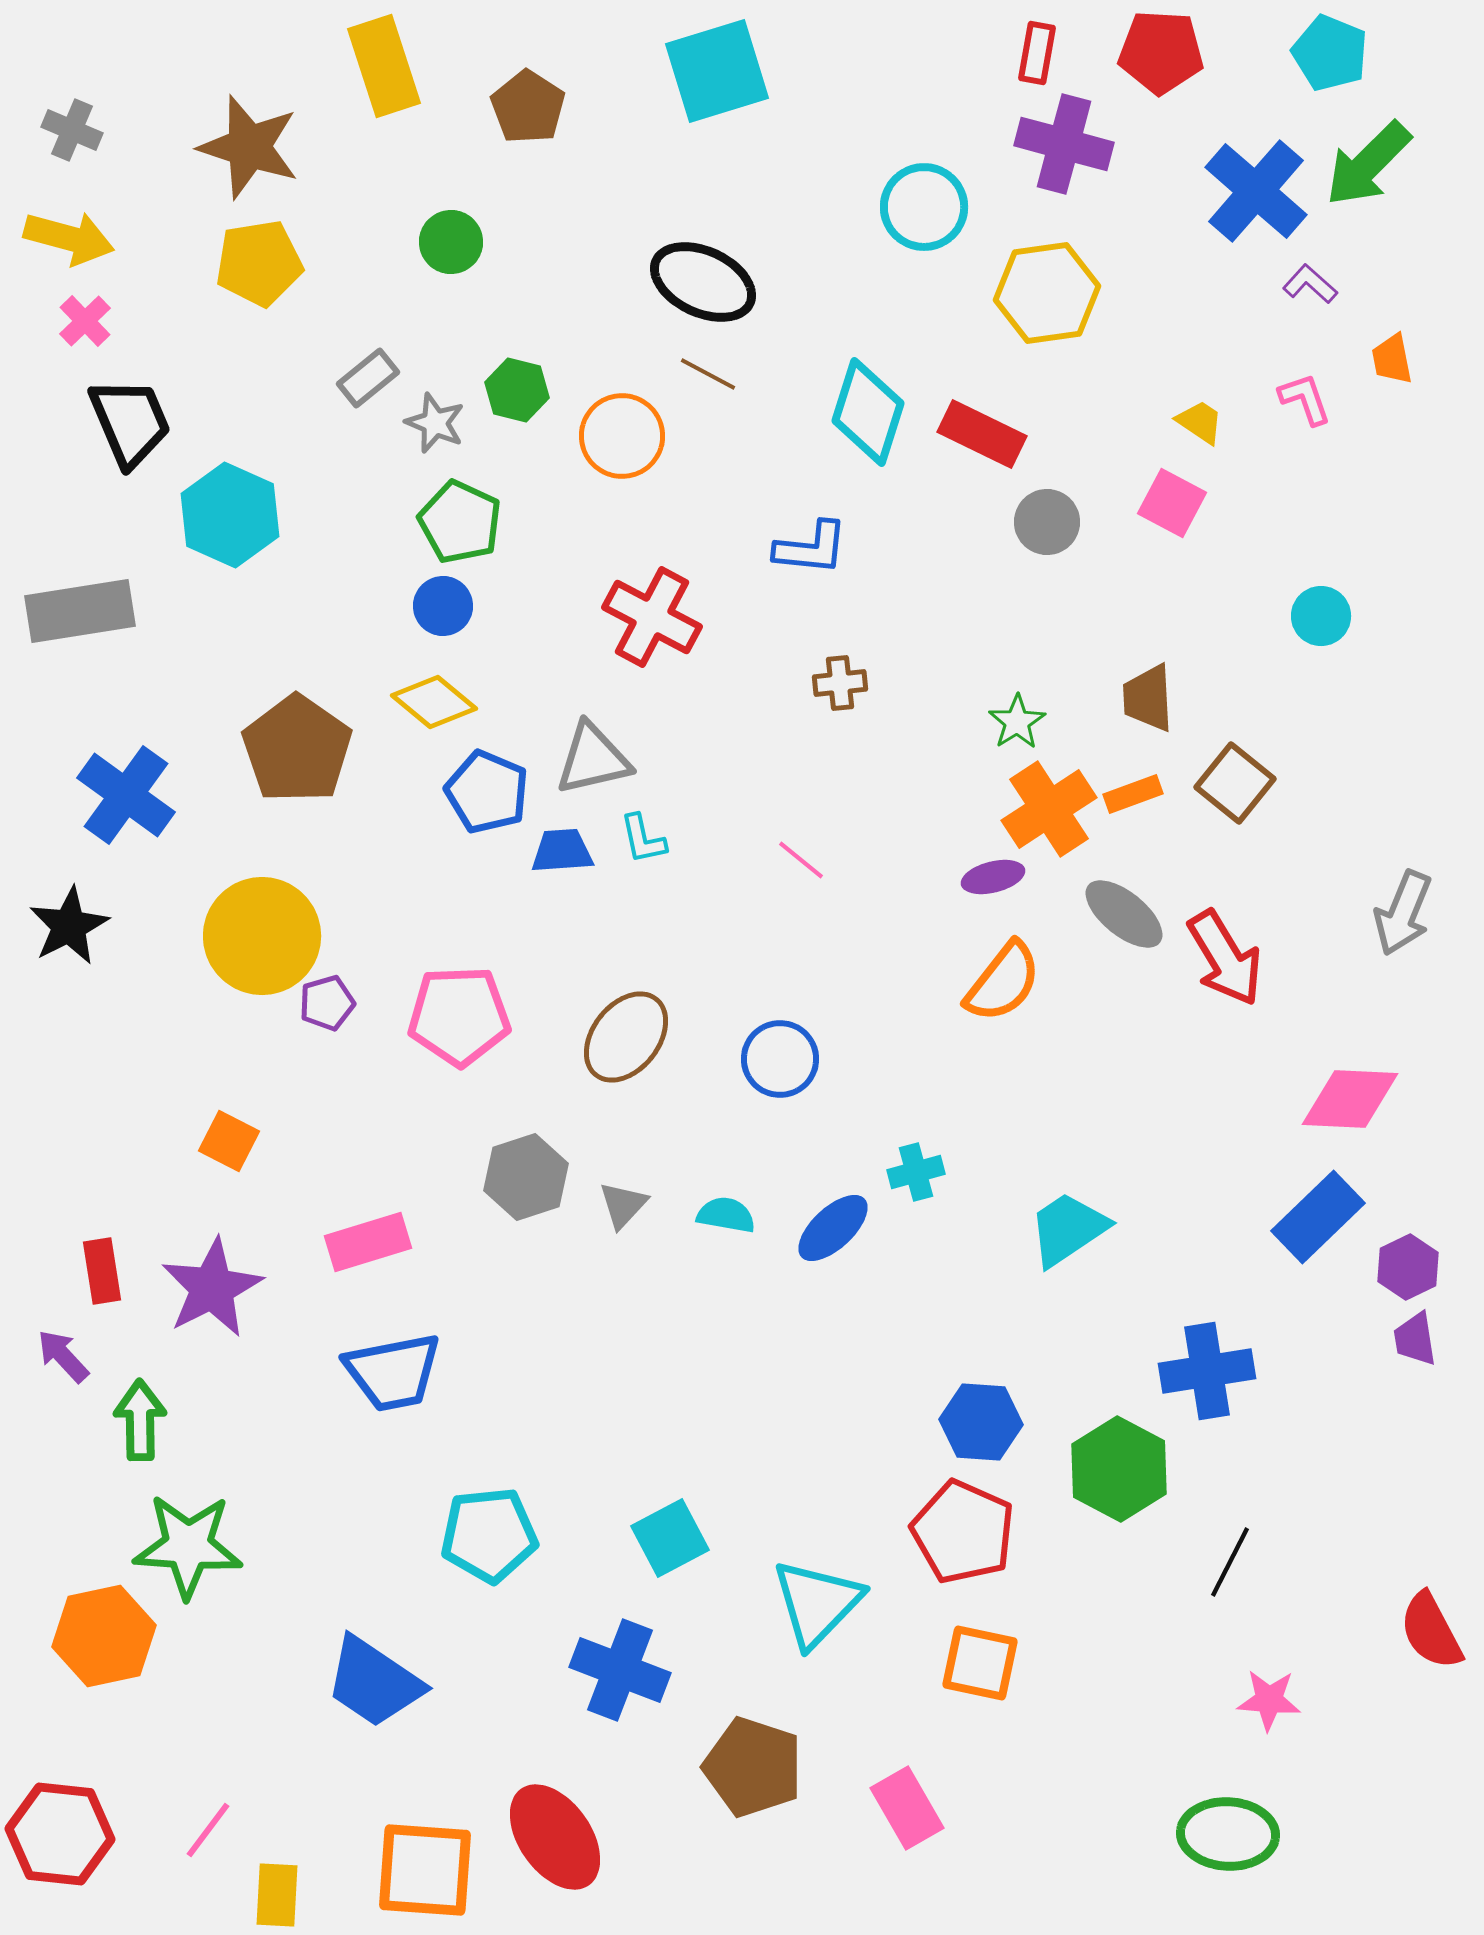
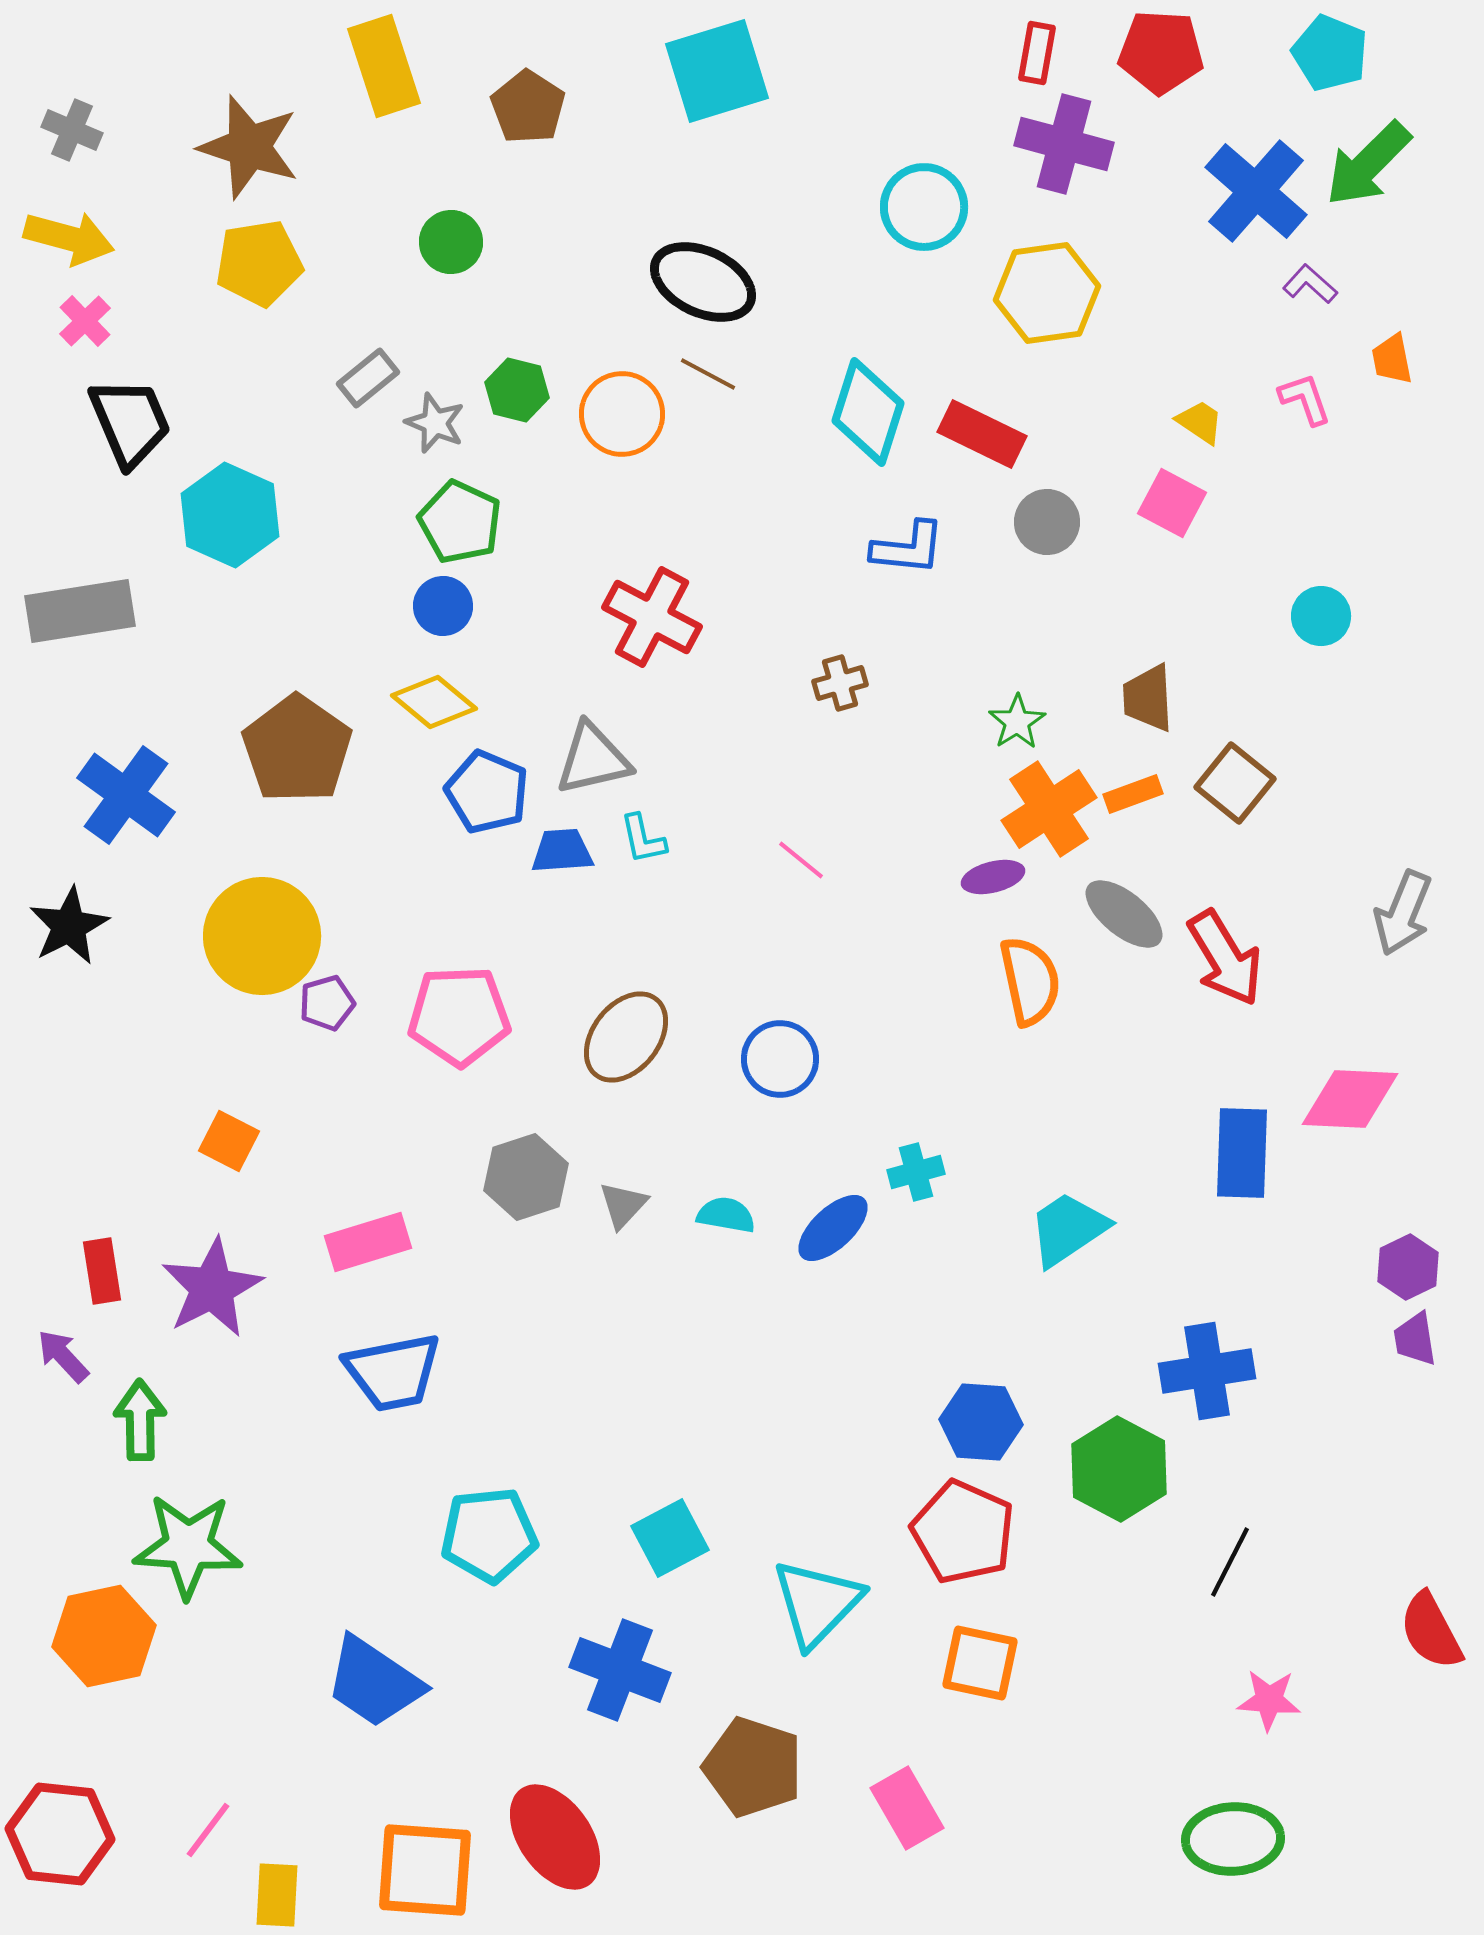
orange circle at (622, 436): moved 22 px up
blue L-shape at (811, 548): moved 97 px right
brown cross at (840, 683): rotated 10 degrees counterclockwise
orange semicircle at (1003, 982): moved 27 px right, 1 px up; rotated 50 degrees counterclockwise
blue rectangle at (1318, 1217): moved 76 px left, 64 px up; rotated 44 degrees counterclockwise
green ellipse at (1228, 1834): moved 5 px right, 5 px down; rotated 6 degrees counterclockwise
